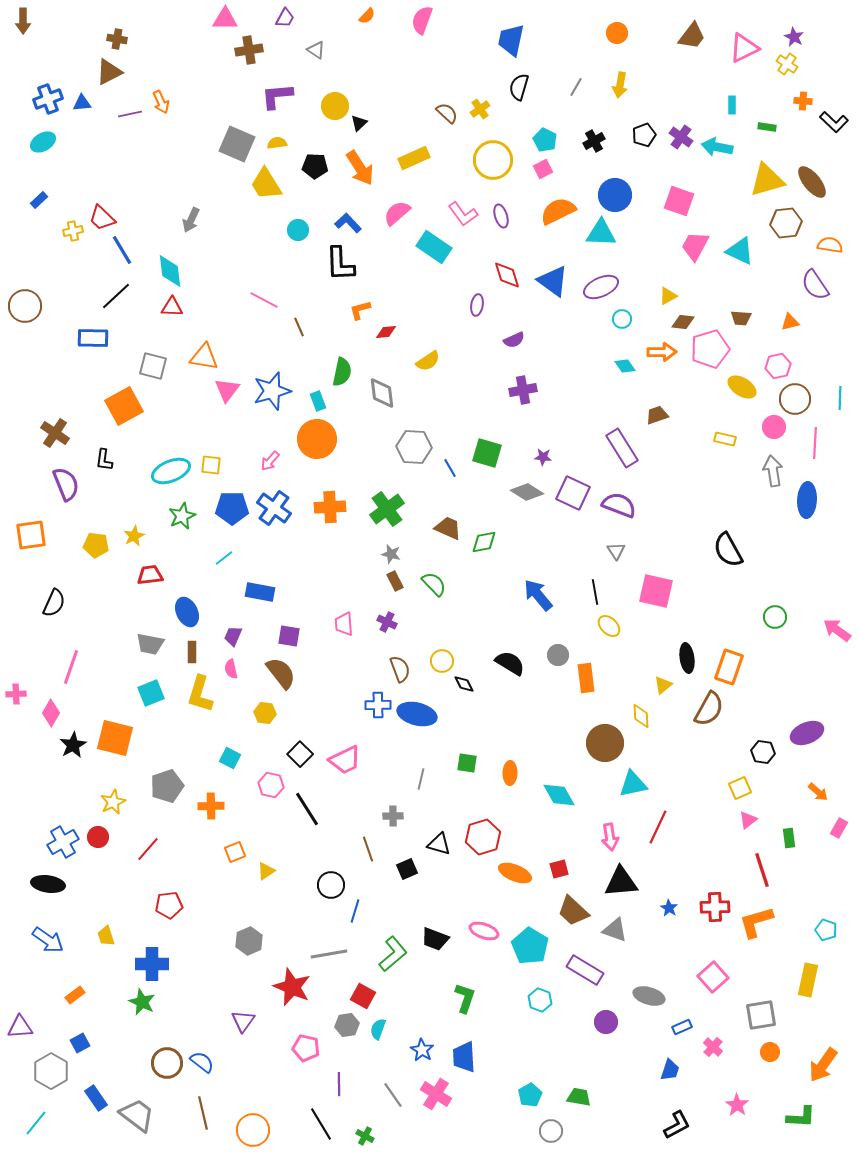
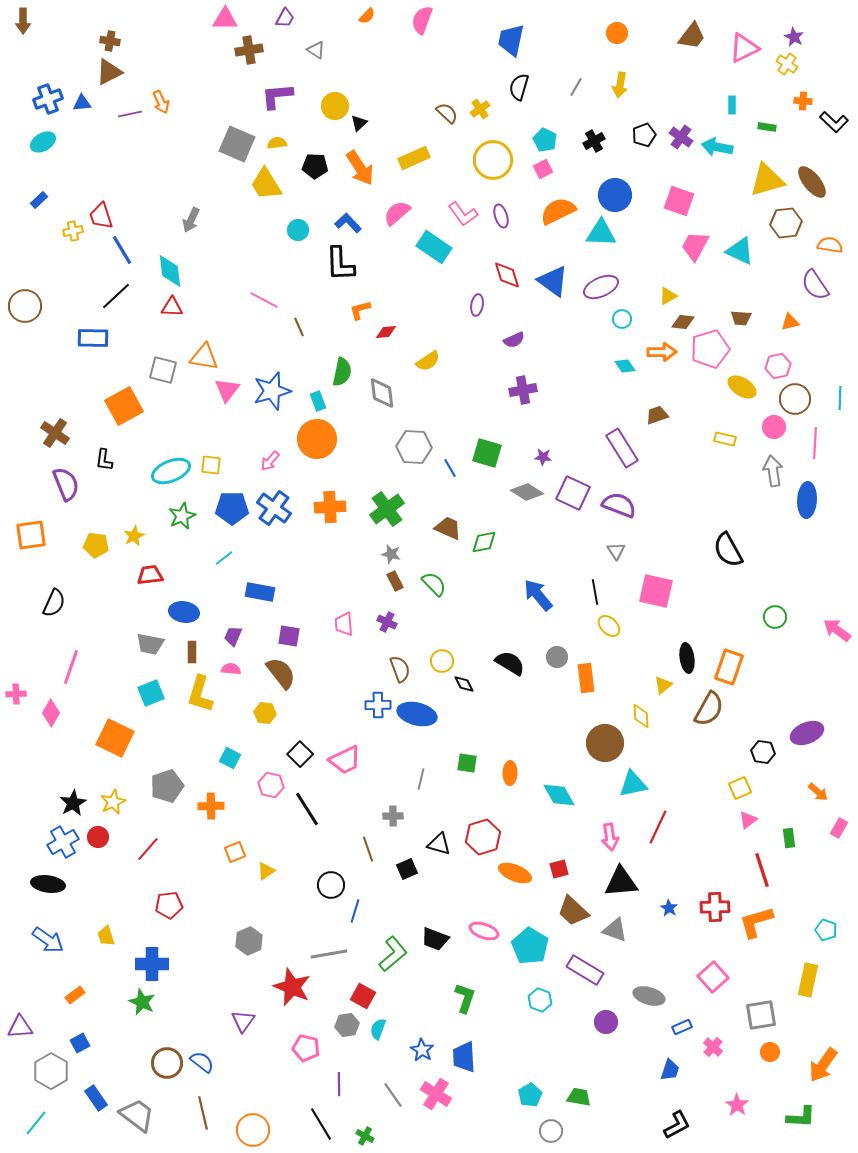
brown cross at (117, 39): moved 7 px left, 2 px down
red trapezoid at (102, 218): moved 1 px left, 2 px up; rotated 28 degrees clockwise
gray square at (153, 366): moved 10 px right, 4 px down
blue ellipse at (187, 612): moved 3 px left; rotated 56 degrees counterclockwise
gray circle at (558, 655): moved 1 px left, 2 px down
pink semicircle at (231, 669): rotated 108 degrees clockwise
orange square at (115, 738): rotated 12 degrees clockwise
black star at (73, 745): moved 58 px down
